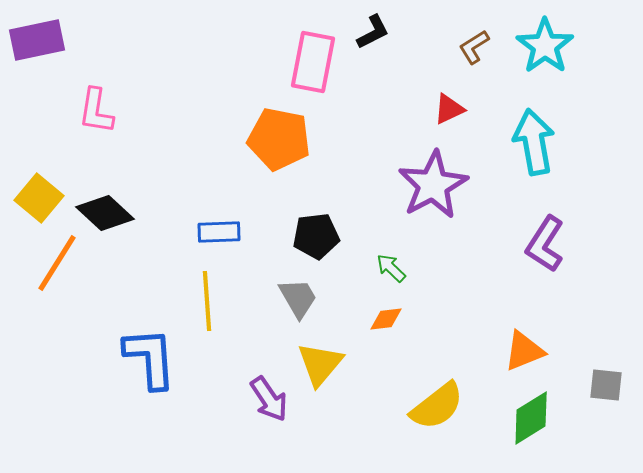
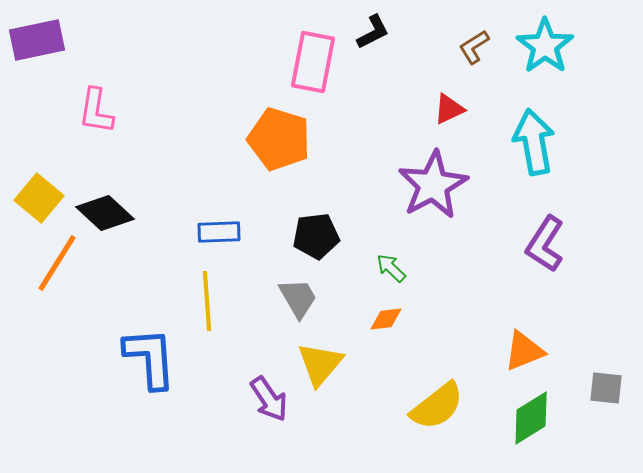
orange pentagon: rotated 6 degrees clockwise
gray square: moved 3 px down
